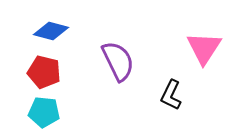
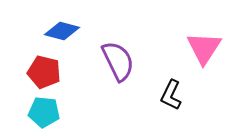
blue diamond: moved 11 px right
